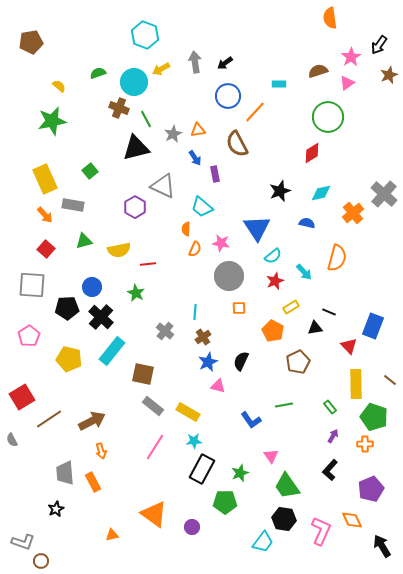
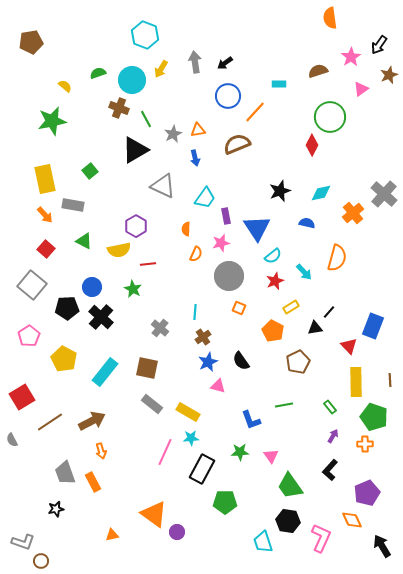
yellow arrow at (161, 69): rotated 30 degrees counterclockwise
cyan circle at (134, 82): moved 2 px left, 2 px up
pink triangle at (347, 83): moved 14 px right, 6 px down
yellow semicircle at (59, 86): moved 6 px right
green circle at (328, 117): moved 2 px right
brown semicircle at (237, 144): rotated 96 degrees clockwise
black triangle at (136, 148): moved 1 px left, 2 px down; rotated 16 degrees counterclockwise
red diamond at (312, 153): moved 8 px up; rotated 30 degrees counterclockwise
blue arrow at (195, 158): rotated 21 degrees clockwise
purple rectangle at (215, 174): moved 11 px right, 42 px down
yellow rectangle at (45, 179): rotated 12 degrees clockwise
purple hexagon at (135, 207): moved 1 px right, 19 px down
cyan trapezoid at (202, 207): moved 3 px right, 9 px up; rotated 95 degrees counterclockwise
green triangle at (84, 241): rotated 42 degrees clockwise
pink star at (221, 243): rotated 24 degrees counterclockwise
orange semicircle at (195, 249): moved 1 px right, 5 px down
gray square at (32, 285): rotated 36 degrees clockwise
green star at (136, 293): moved 3 px left, 4 px up
orange square at (239, 308): rotated 24 degrees clockwise
black line at (329, 312): rotated 72 degrees counterclockwise
gray cross at (165, 331): moved 5 px left, 3 px up
cyan rectangle at (112, 351): moved 7 px left, 21 px down
yellow pentagon at (69, 359): moved 5 px left; rotated 15 degrees clockwise
black semicircle at (241, 361): rotated 60 degrees counterclockwise
brown square at (143, 374): moved 4 px right, 6 px up
brown line at (390, 380): rotated 48 degrees clockwise
yellow rectangle at (356, 384): moved 2 px up
gray rectangle at (153, 406): moved 1 px left, 2 px up
brown line at (49, 419): moved 1 px right, 3 px down
blue L-shape at (251, 420): rotated 15 degrees clockwise
cyan star at (194, 441): moved 3 px left, 3 px up
pink line at (155, 447): moved 10 px right, 5 px down; rotated 8 degrees counterclockwise
gray trapezoid at (65, 473): rotated 15 degrees counterclockwise
green star at (240, 473): moved 21 px up; rotated 18 degrees clockwise
green trapezoid at (287, 486): moved 3 px right
purple pentagon at (371, 489): moved 4 px left, 4 px down
black star at (56, 509): rotated 14 degrees clockwise
black hexagon at (284, 519): moved 4 px right, 2 px down
purple circle at (192, 527): moved 15 px left, 5 px down
pink L-shape at (321, 531): moved 7 px down
cyan trapezoid at (263, 542): rotated 125 degrees clockwise
